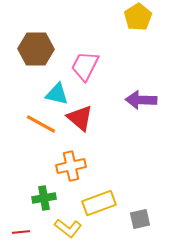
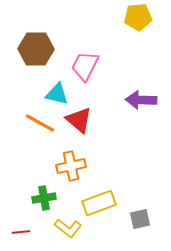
yellow pentagon: rotated 28 degrees clockwise
red triangle: moved 1 px left, 2 px down
orange line: moved 1 px left, 1 px up
